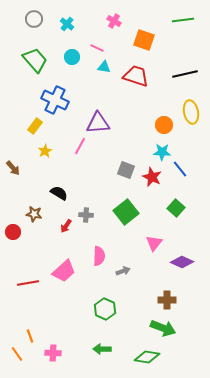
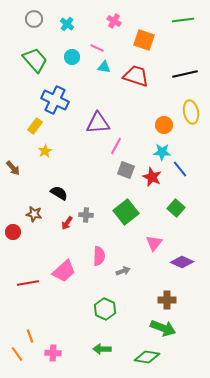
pink line at (80, 146): moved 36 px right
red arrow at (66, 226): moved 1 px right, 3 px up
